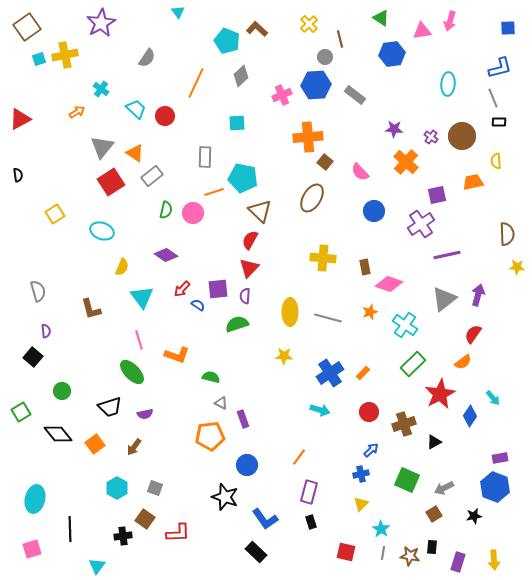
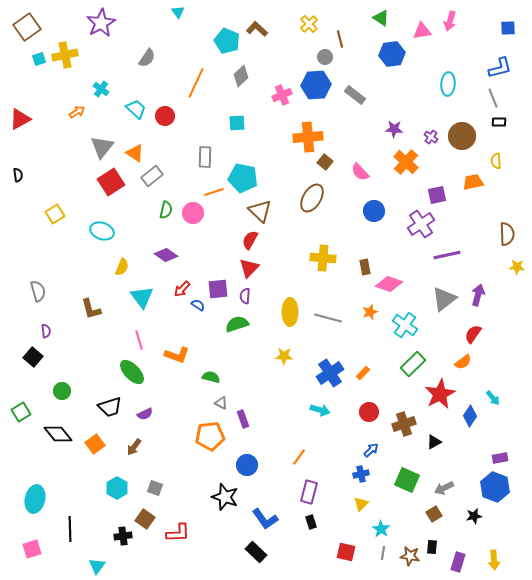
purple semicircle at (145, 414): rotated 14 degrees counterclockwise
